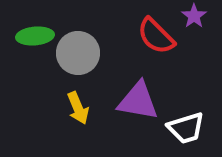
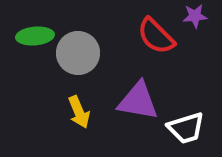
purple star: moved 1 px right; rotated 30 degrees clockwise
yellow arrow: moved 1 px right, 4 px down
